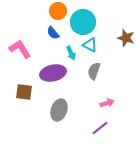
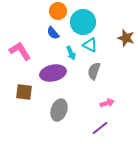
pink L-shape: moved 2 px down
